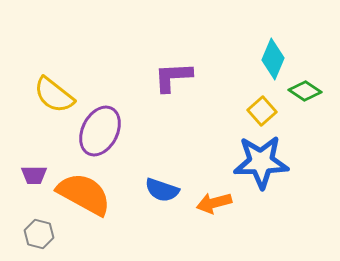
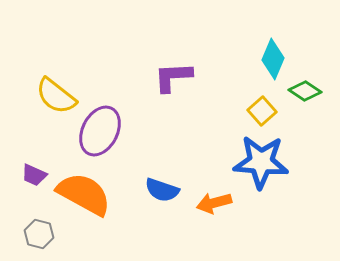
yellow semicircle: moved 2 px right, 1 px down
blue star: rotated 6 degrees clockwise
purple trapezoid: rotated 24 degrees clockwise
